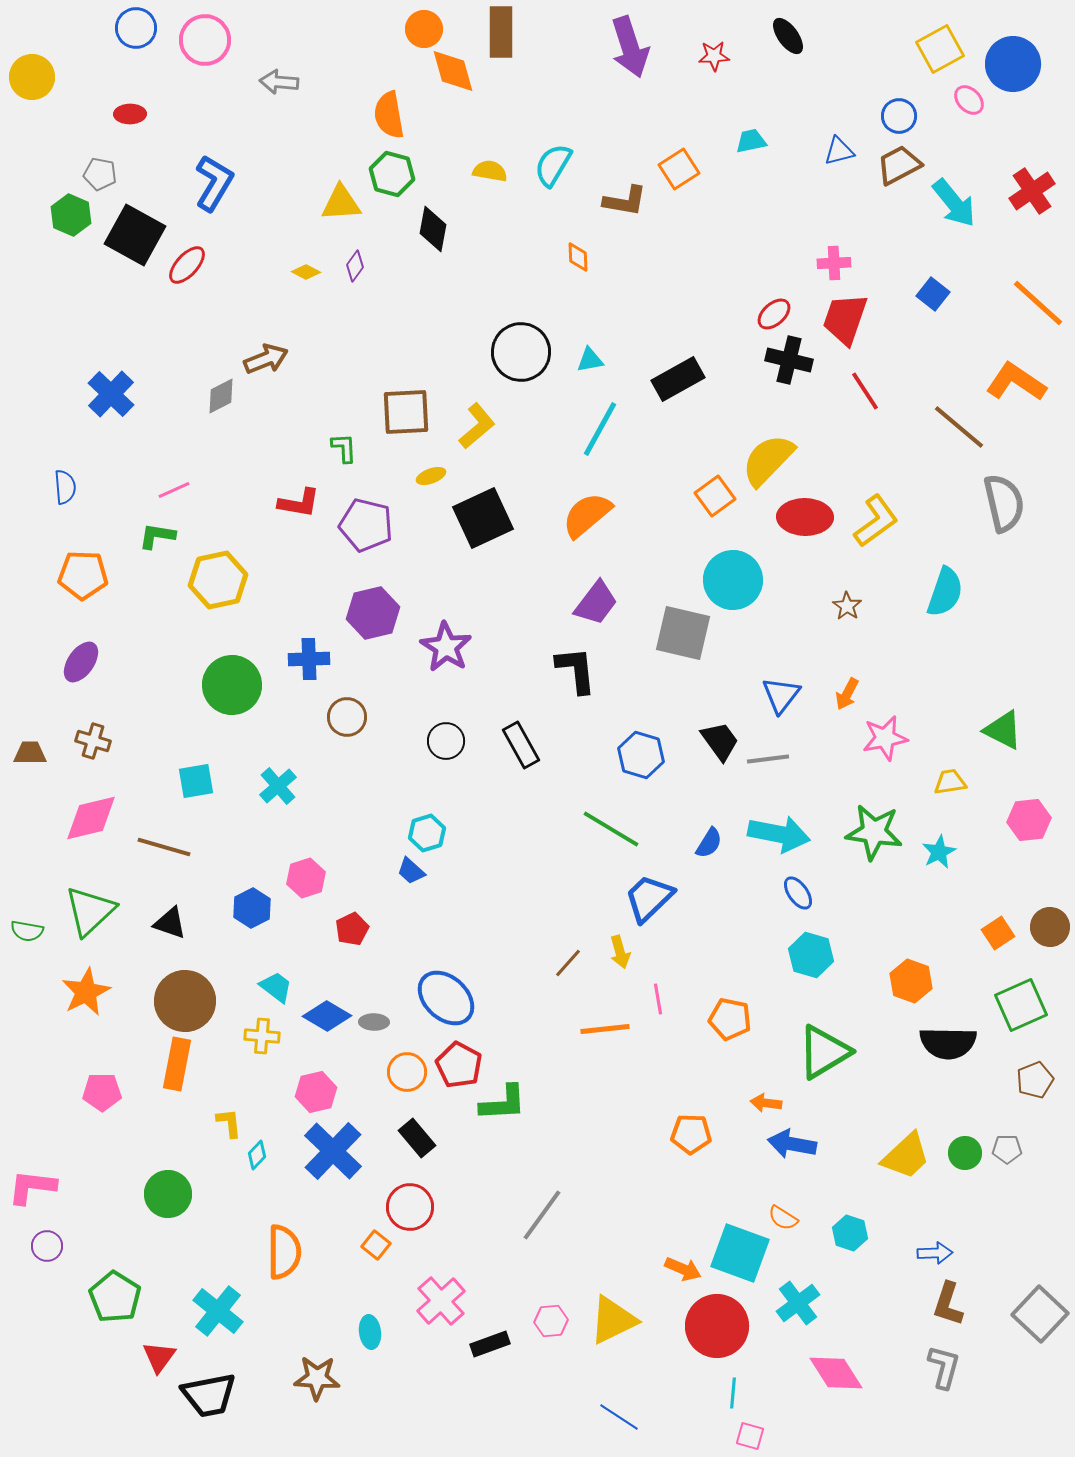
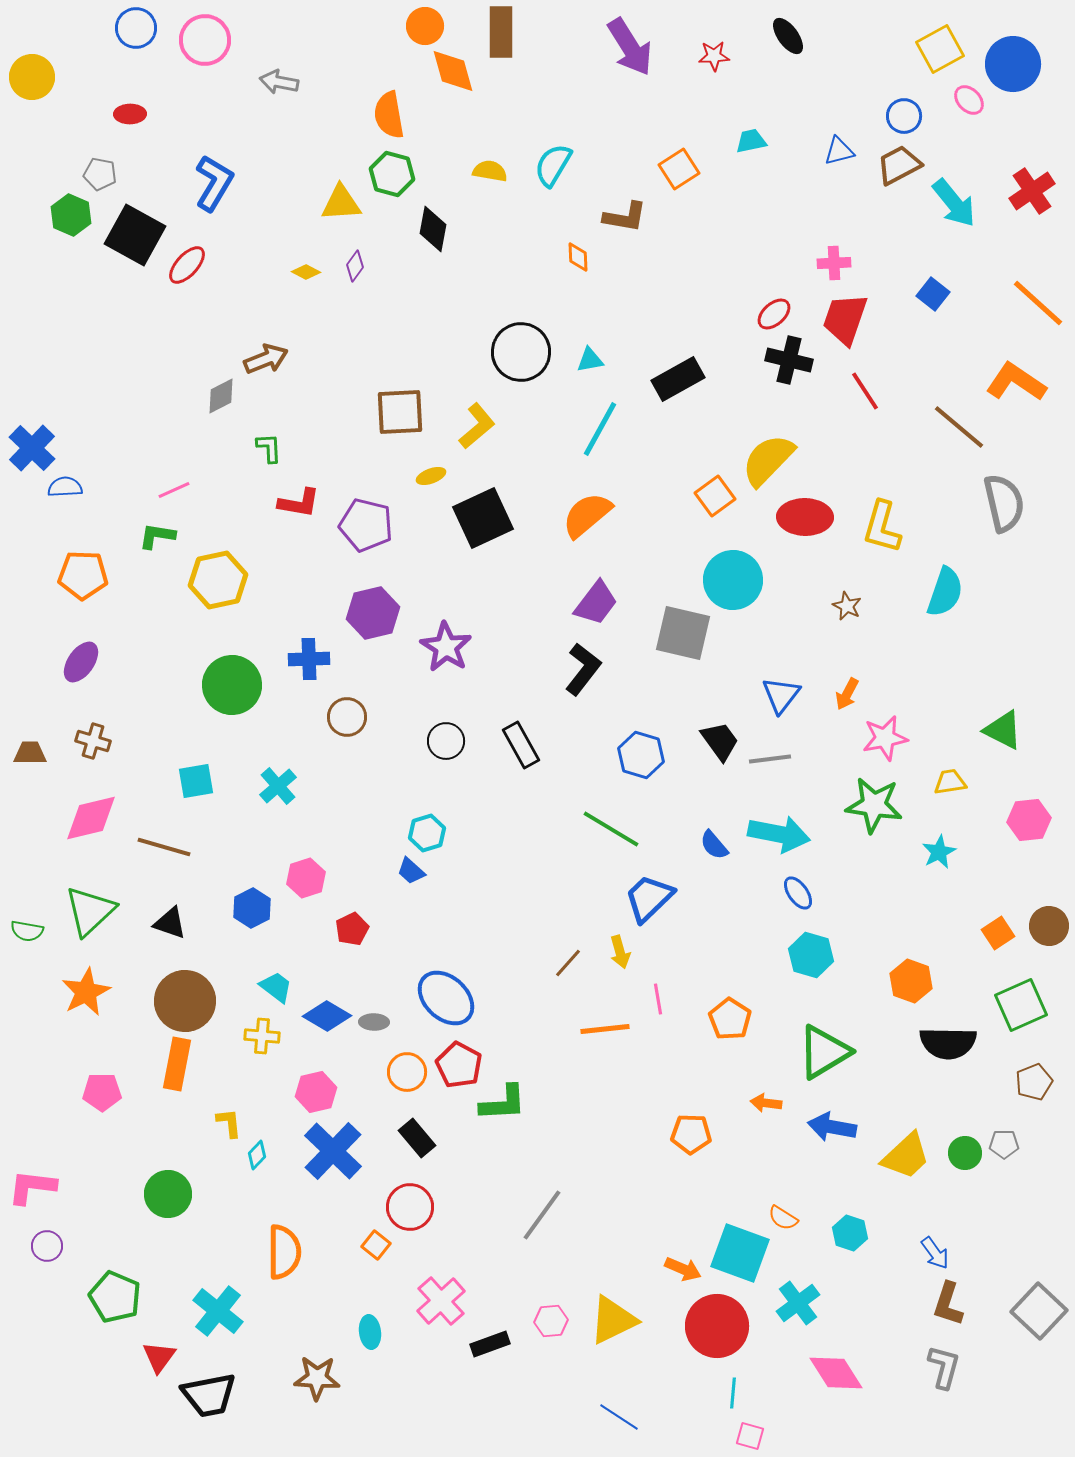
orange circle at (424, 29): moved 1 px right, 3 px up
purple arrow at (630, 47): rotated 14 degrees counterclockwise
gray arrow at (279, 82): rotated 6 degrees clockwise
blue circle at (899, 116): moved 5 px right
brown L-shape at (625, 201): moved 16 px down
blue cross at (111, 394): moved 79 px left, 54 px down
brown square at (406, 412): moved 6 px left
green L-shape at (344, 448): moved 75 px left
blue semicircle at (65, 487): rotated 88 degrees counterclockwise
yellow L-shape at (876, 521): moved 6 px right, 6 px down; rotated 142 degrees clockwise
brown star at (847, 606): rotated 8 degrees counterclockwise
black L-shape at (576, 670): moved 7 px right, 1 px up; rotated 44 degrees clockwise
gray line at (768, 759): moved 2 px right
green star at (874, 832): moved 27 px up
blue semicircle at (709, 843): moved 5 px right, 2 px down; rotated 108 degrees clockwise
brown circle at (1050, 927): moved 1 px left, 1 px up
orange pentagon at (730, 1019): rotated 21 degrees clockwise
brown pentagon at (1035, 1080): moved 1 px left, 2 px down
blue arrow at (792, 1144): moved 40 px right, 17 px up
gray pentagon at (1007, 1149): moved 3 px left, 5 px up
blue arrow at (935, 1253): rotated 56 degrees clockwise
green pentagon at (115, 1297): rotated 9 degrees counterclockwise
gray square at (1040, 1314): moved 1 px left, 3 px up
